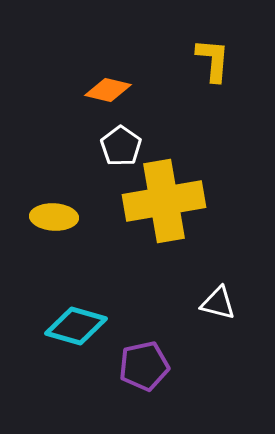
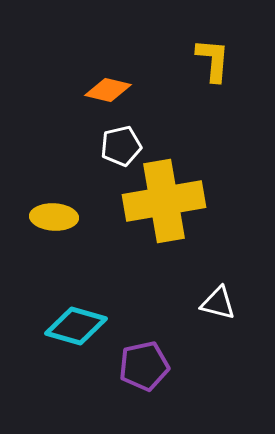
white pentagon: rotated 24 degrees clockwise
